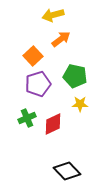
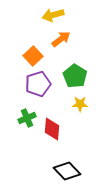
green pentagon: rotated 20 degrees clockwise
red diamond: moved 1 px left, 5 px down; rotated 60 degrees counterclockwise
